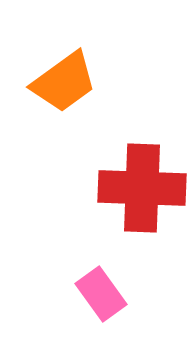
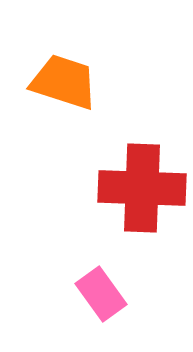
orange trapezoid: rotated 126 degrees counterclockwise
